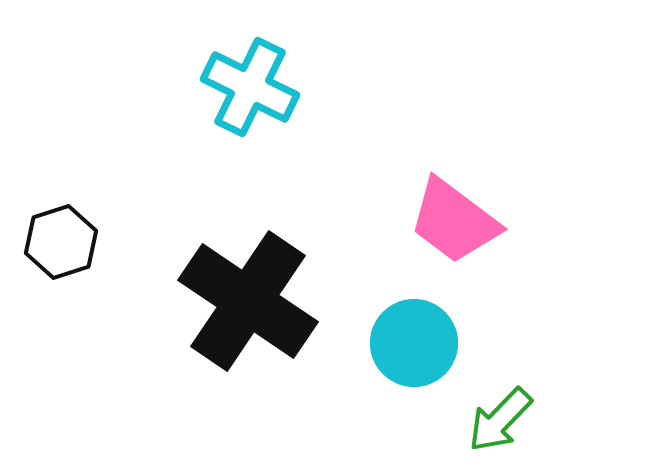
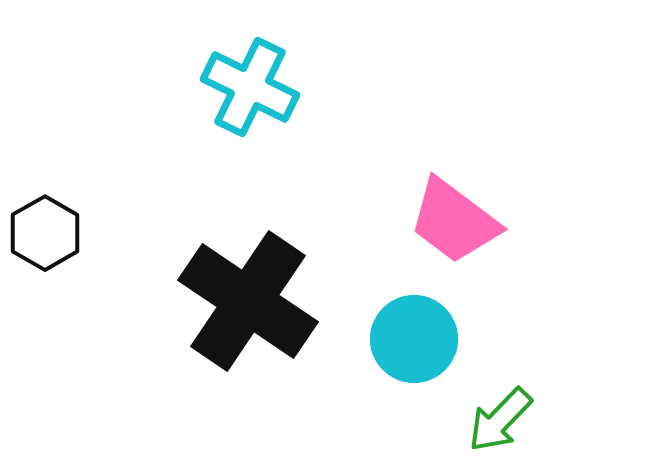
black hexagon: moved 16 px left, 9 px up; rotated 12 degrees counterclockwise
cyan circle: moved 4 px up
